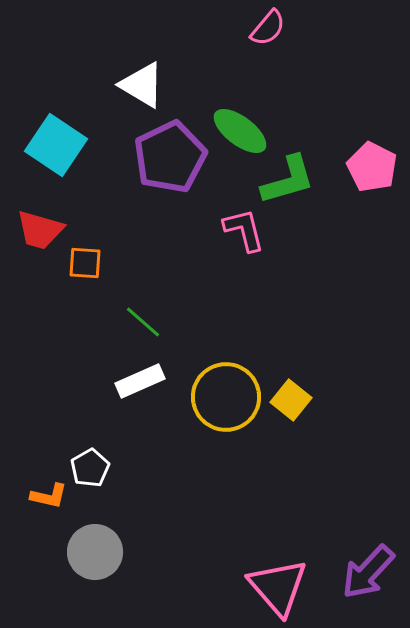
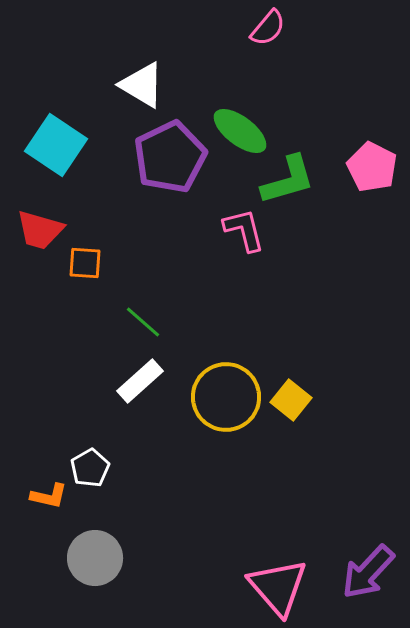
white rectangle: rotated 18 degrees counterclockwise
gray circle: moved 6 px down
